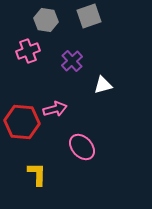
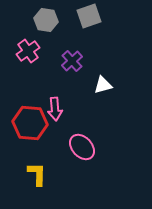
pink cross: rotated 15 degrees counterclockwise
pink arrow: rotated 100 degrees clockwise
red hexagon: moved 8 px right, 1 px down
